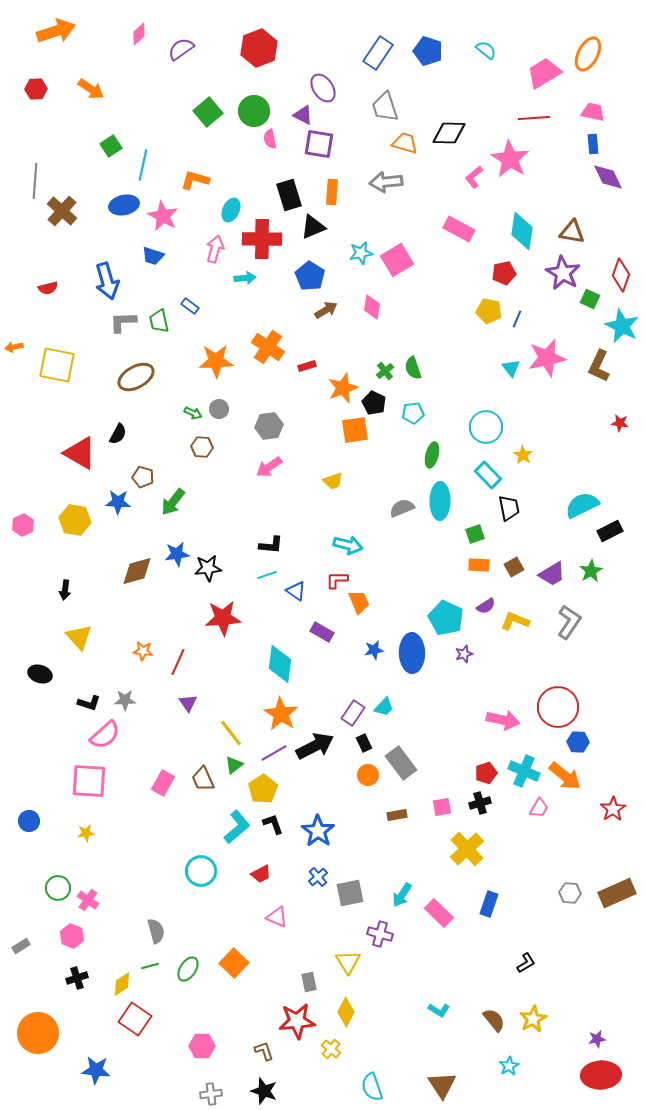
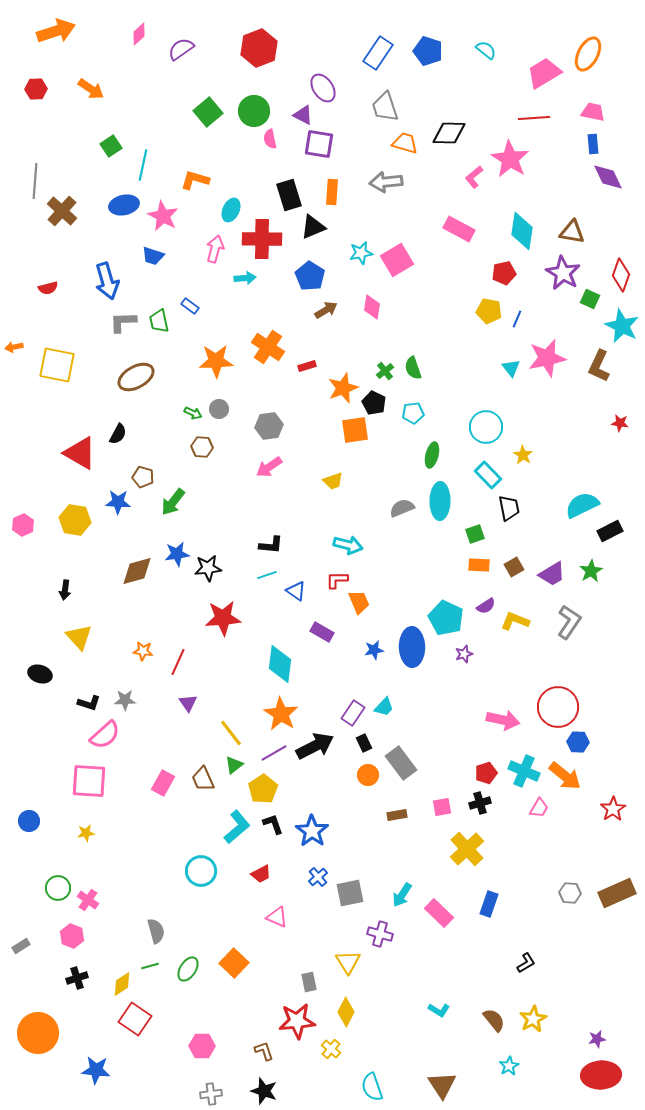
blue ellipse at (412, 653): moved 6 px up
blue star at (318, 831): moved 6 px left
